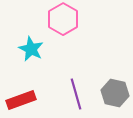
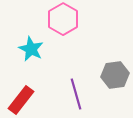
gray hexagon: moved 18 px up; rotated 20 degrees counterclockwise
red rectangle: rotated 32 degrees counterclockwise
